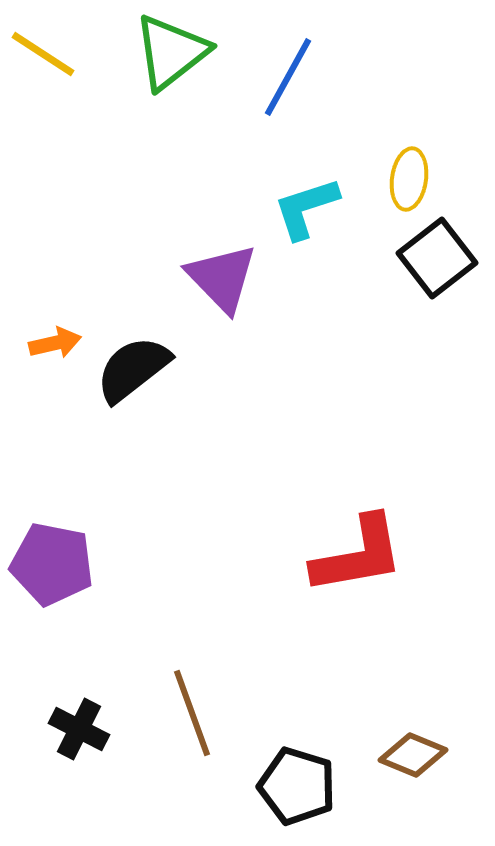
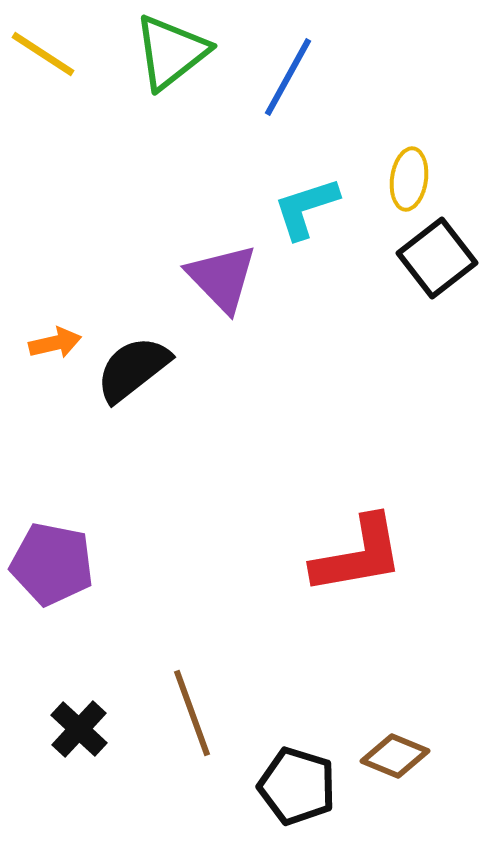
black cross: rotated 16 degrees clockwise
brown diamond: moved 18 px left, 1 px down
